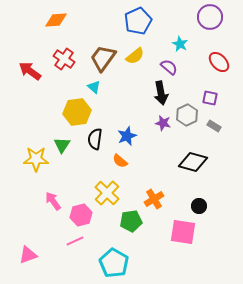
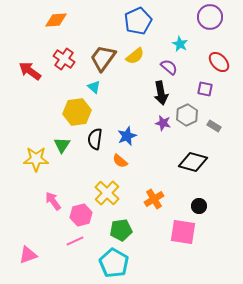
purple square: moved 5 px left, 9 px up
green pentagon: moved 10 px left, 9 px down
